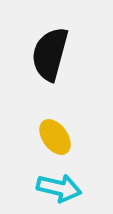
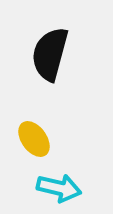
yellow ellipse: moved 21 px left, 2 px down
